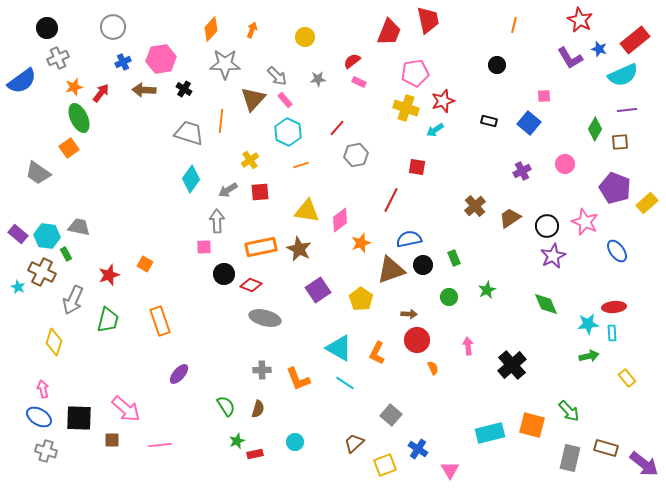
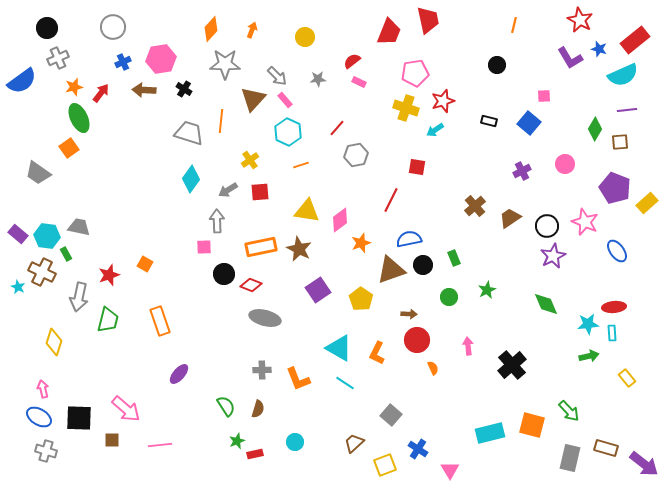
gray arrow at (73, 300): moved 6 px right, 3 px up; rotated 12 degrees counterclockwise
